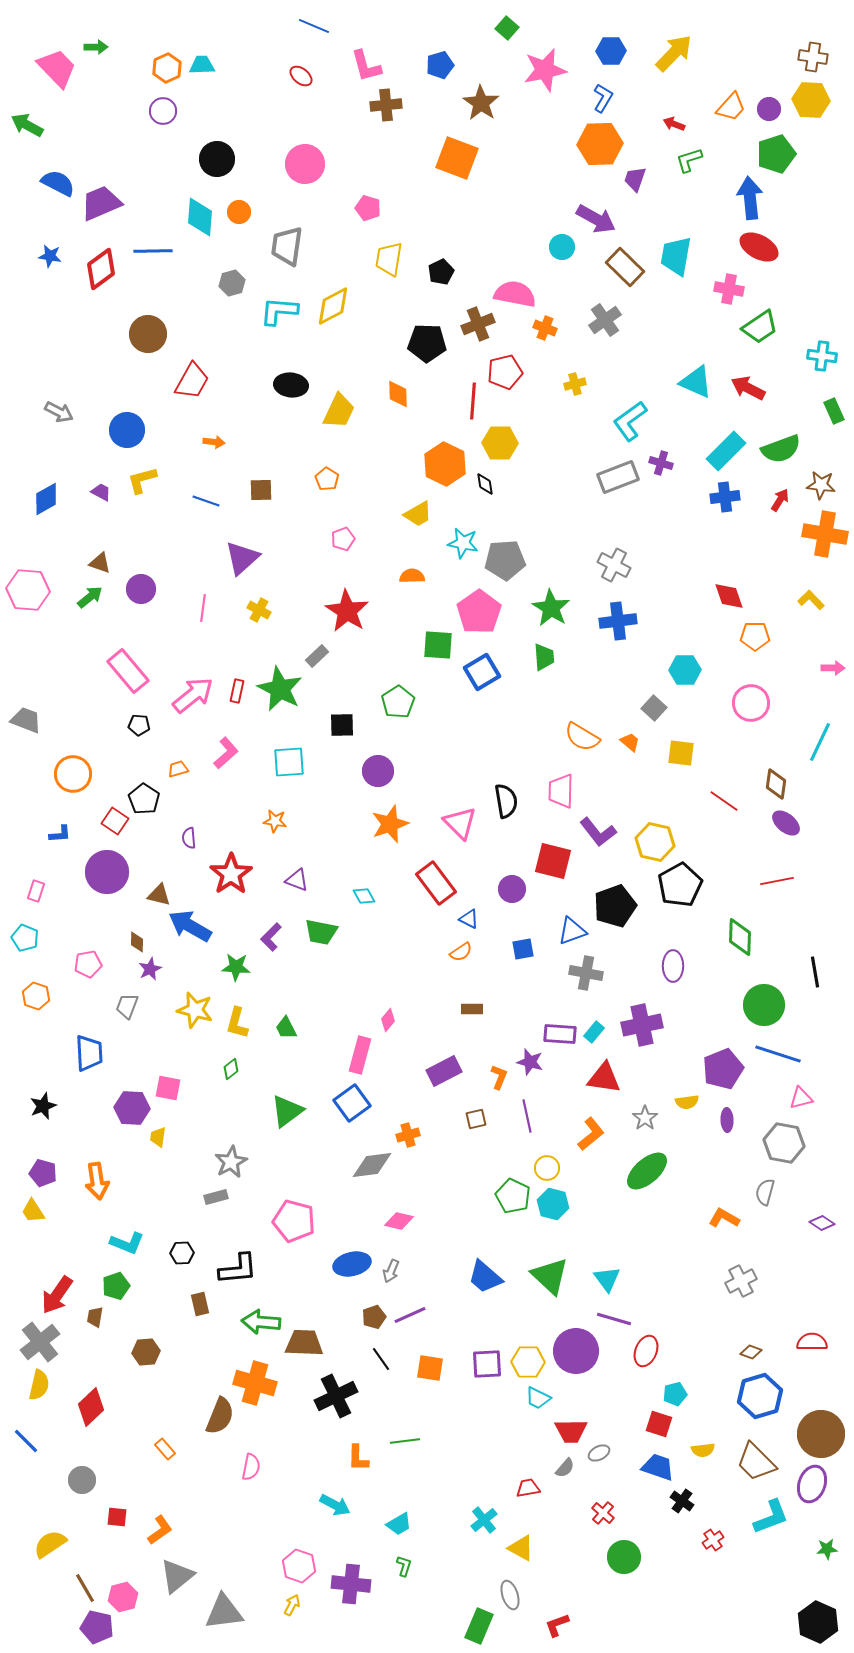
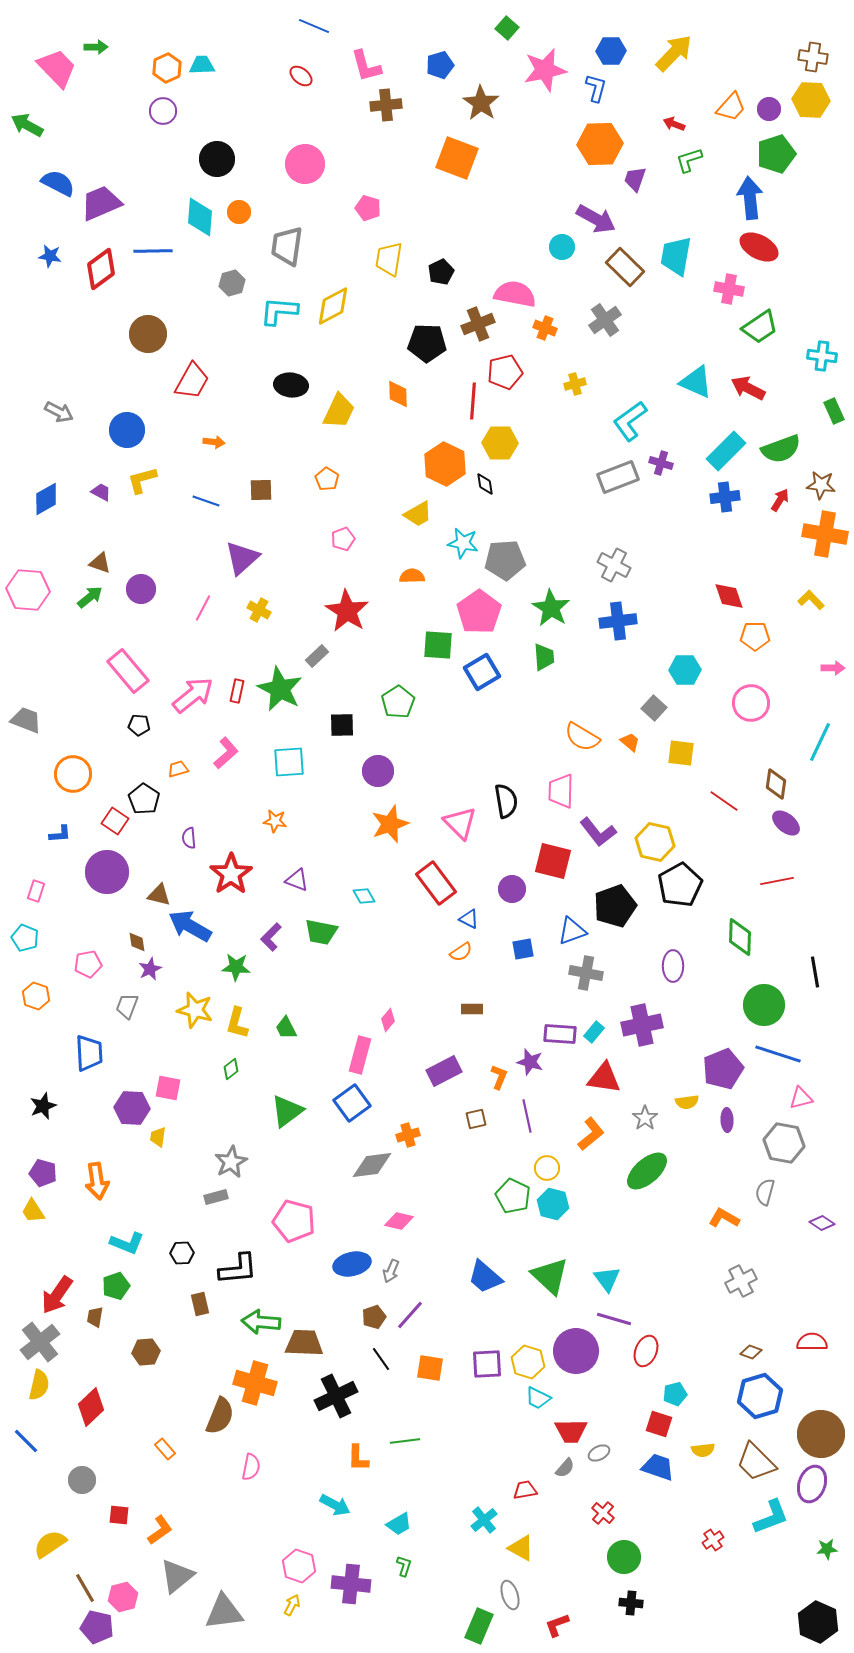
blue L-shape at (603, 98): moved 7 px left, 10 px up; rotated 16 degrees counterclockwise
pink line at (203, 608): rotated 20 degrees clockwise
brown diamond at (137, 942): rotated 10 degrees counterclockwise
purple line at (410, 1315): rotated 24 degrees counterclockwise
yellow hexagon at (528, 1362): rotated 16 degrees clockwise
red trapezoid at (528, 1488): moved 3 px left, 2 px down
black cross at (682, 1501): moved 51 px left, 102 px down; rotated 30 degrees counterclockwise
red square at (117, 1517): moved 2 px right, 2 px up
